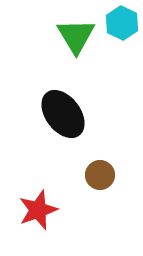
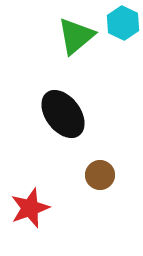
cyan hexagon: moved 1 px right
green triangle: rotated 21 degrees clockwise
red star: moved 8 px left, 2 px up
